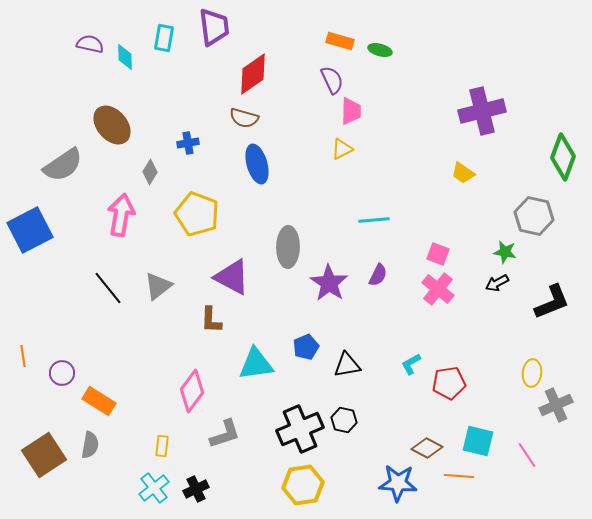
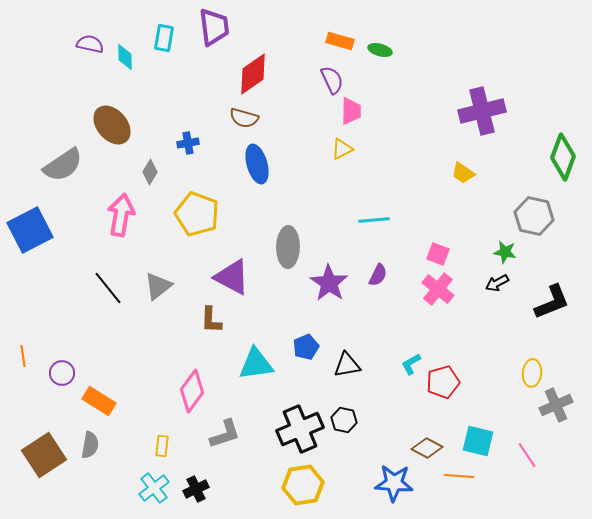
red pentagon at (449, 383): moved 6 px left, 1 px up; rotated 8 degrees counterclockwise
blue star at (398, 483): moved 4 px left
